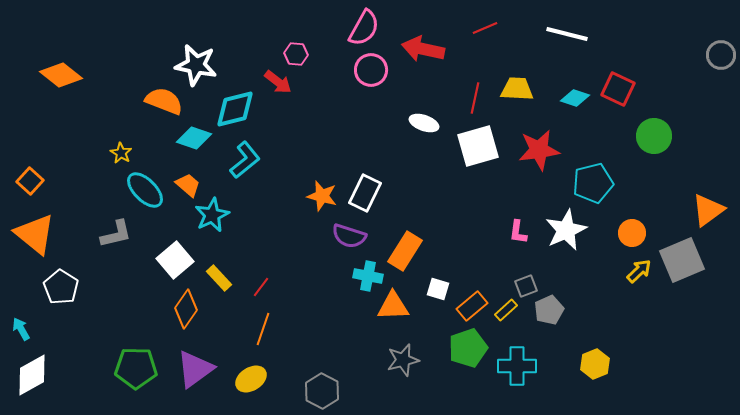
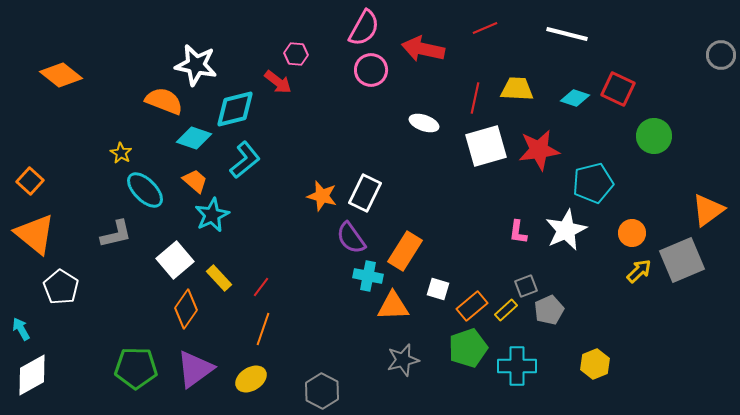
white square at (478, 146): moved 8 px right
orange trapezoid at (188, 185): moved 7 px right, 4 px up
purple semicircle at (349, 236): moved 2 px right, 2 px down; rotated 36 degrees clockwise
